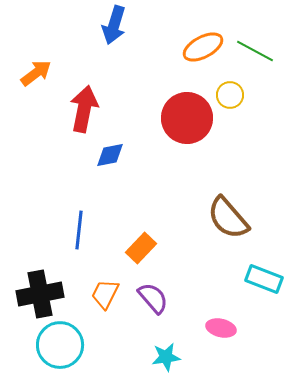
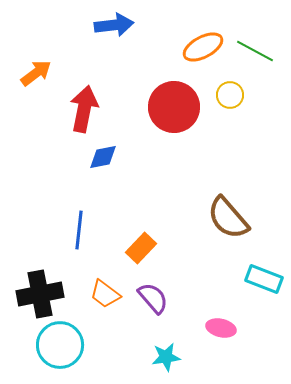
blue arrow: rotated 114 degrees counterclockwise
red circle: moved 13 px left, 11 px up
blue diamond: moved 7 px left, 2 px down
orange trapezoid: rotated 80 degrees counterclockwise
